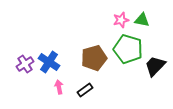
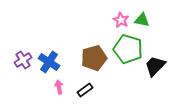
pink star: rotated 28 degrees counterclockwise
purple cross: moved 2 px left, 4 px up
